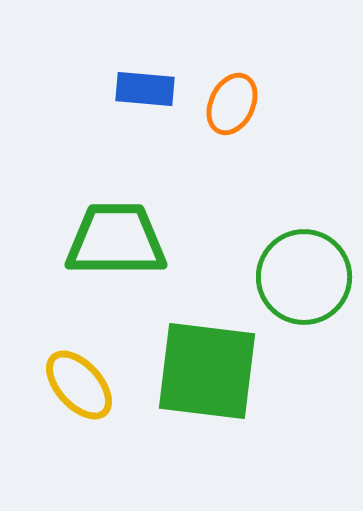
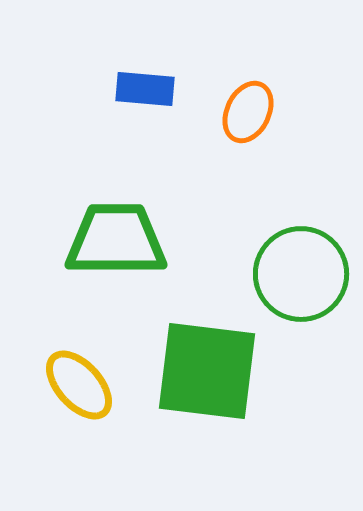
orange ellipse: moved 16 px right, 8 px down
green circle: moved 3 px left, 3 px up
